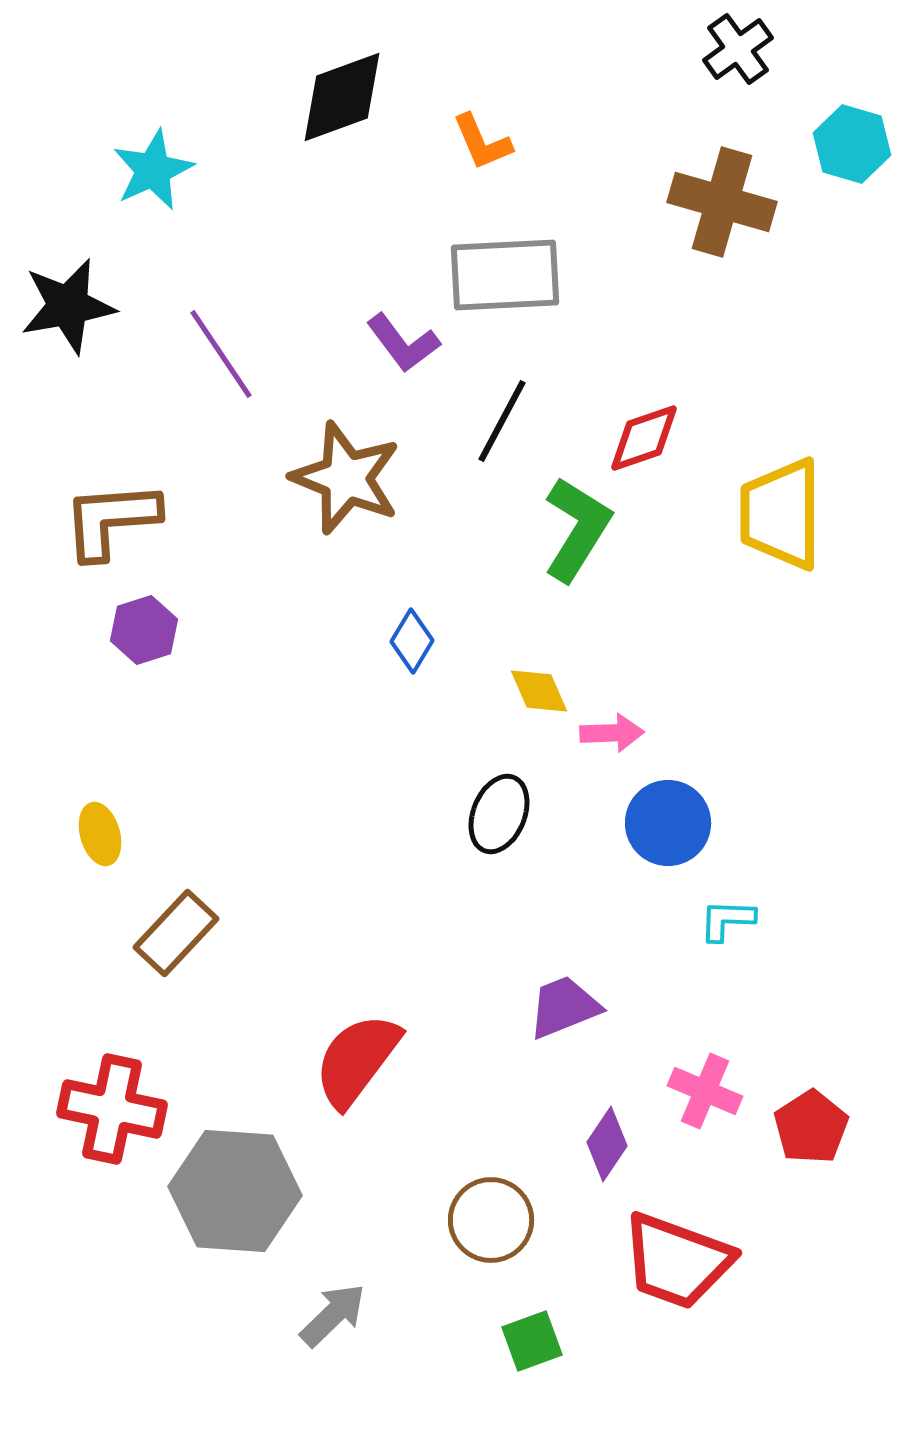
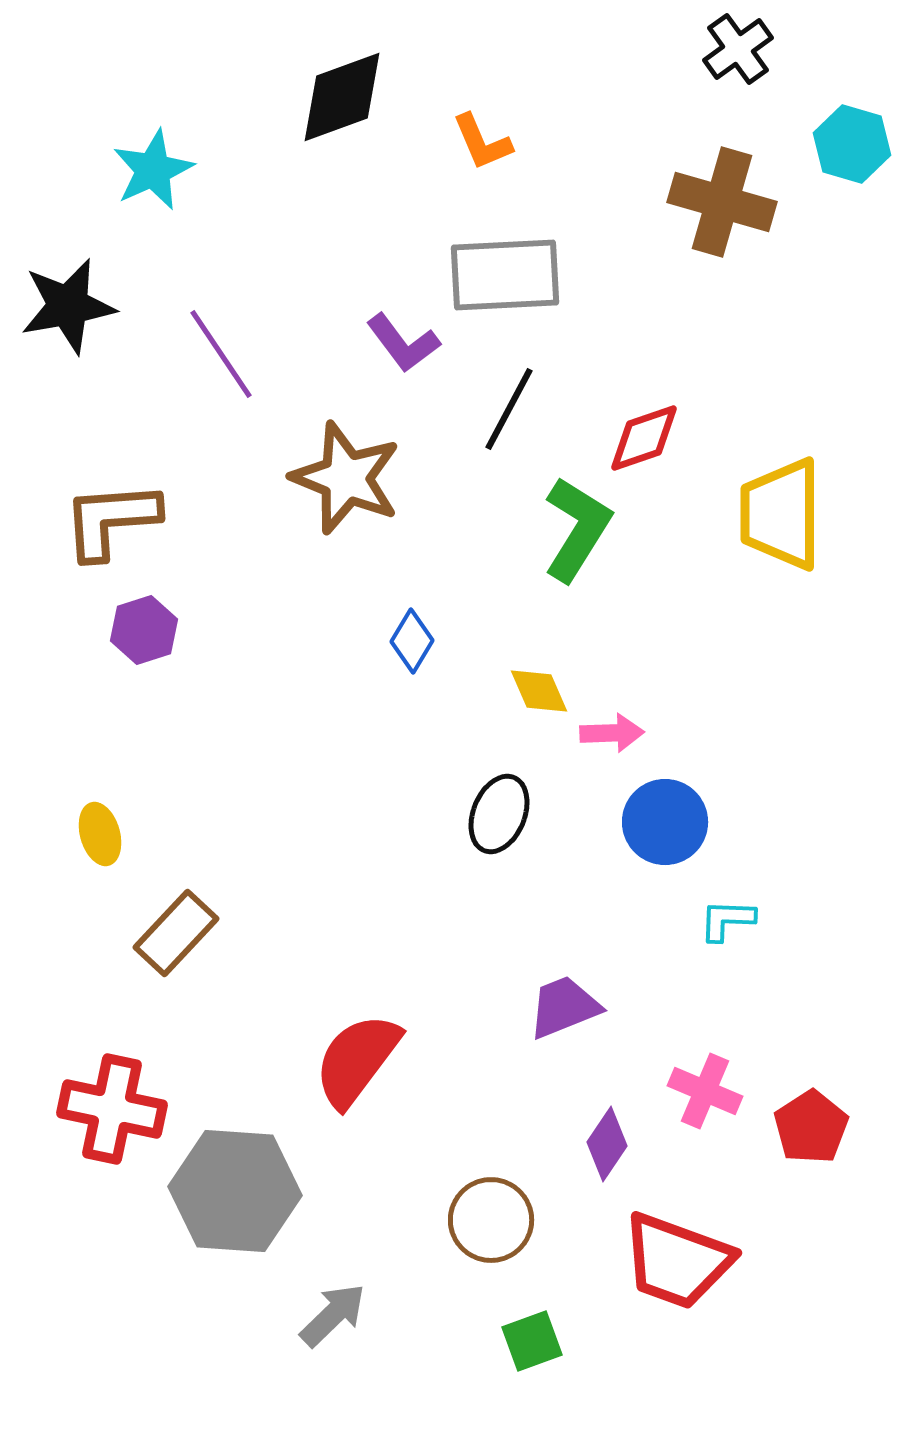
black line: moved 7 px right, 12 px up
blue circle: moved 3 px left, 1 px up
